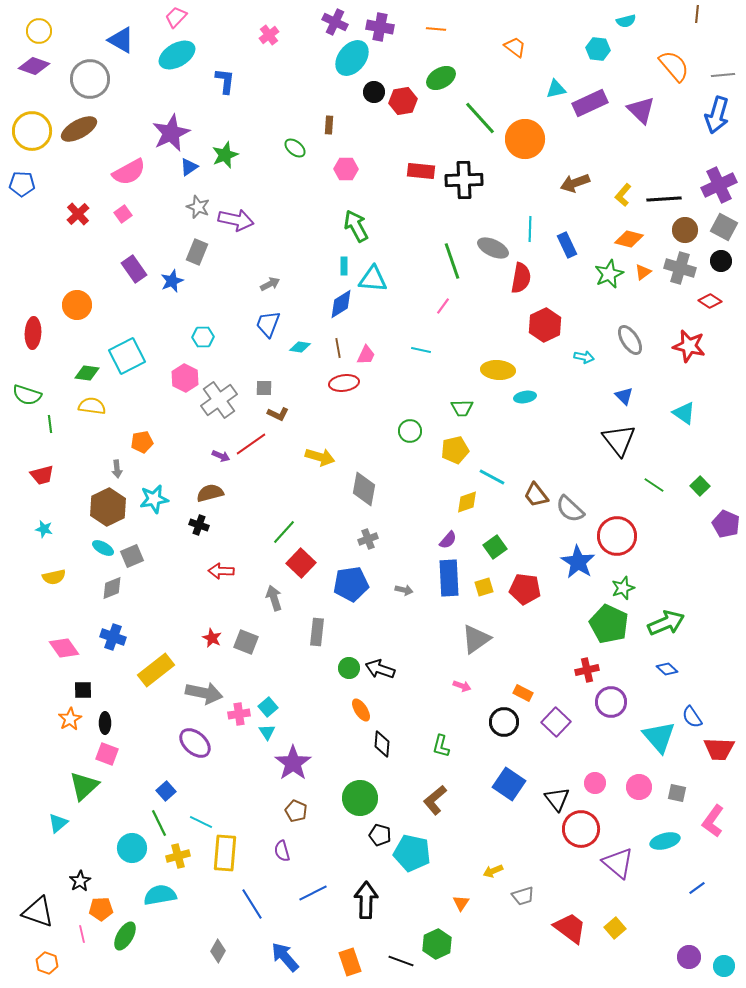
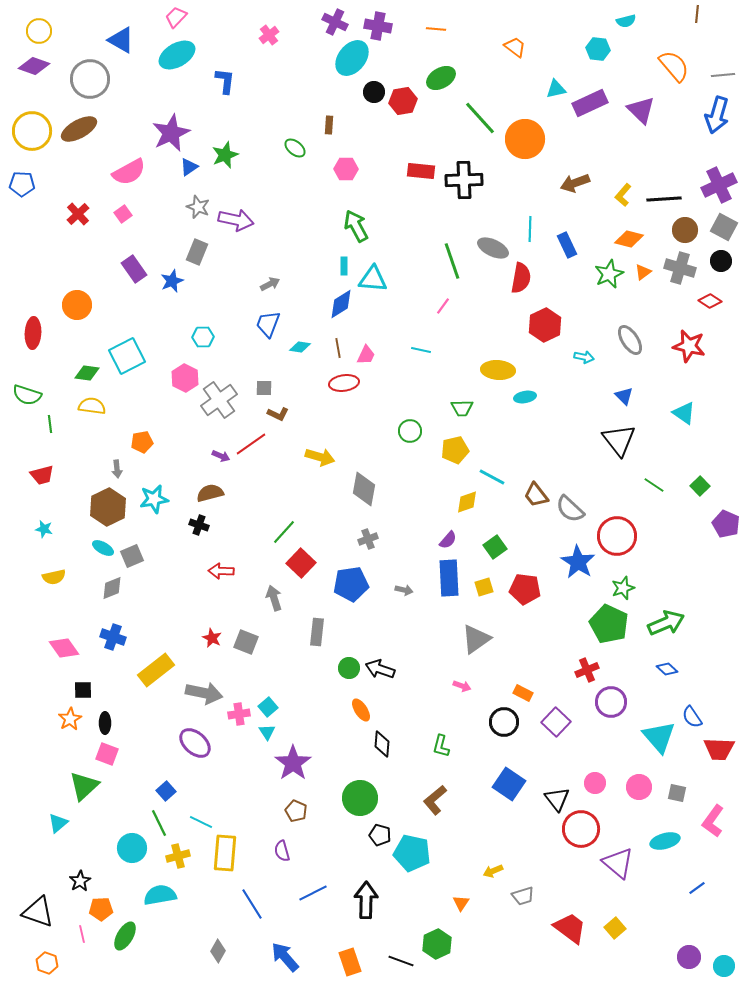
purple cross at (380, 27): moved 2 px left, 1 px up
red cross at (587, 670): rotated 10 degrees counterclockwise
